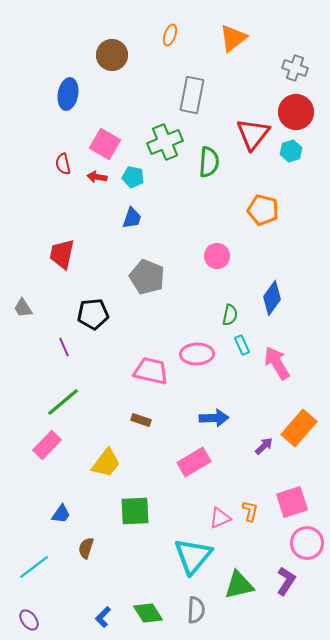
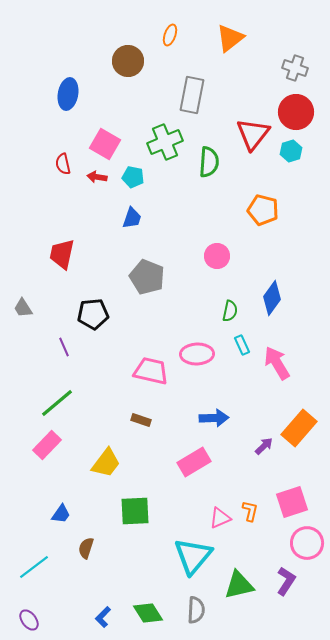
orange triangle at (233, 38): moved 3 px left
brown circle at (112, 55): moved 16 px right, 6 px down
green semicircle at (230, 315): moved 4 px up
green line at (63, 402): moved 6 px left, 1 px down
